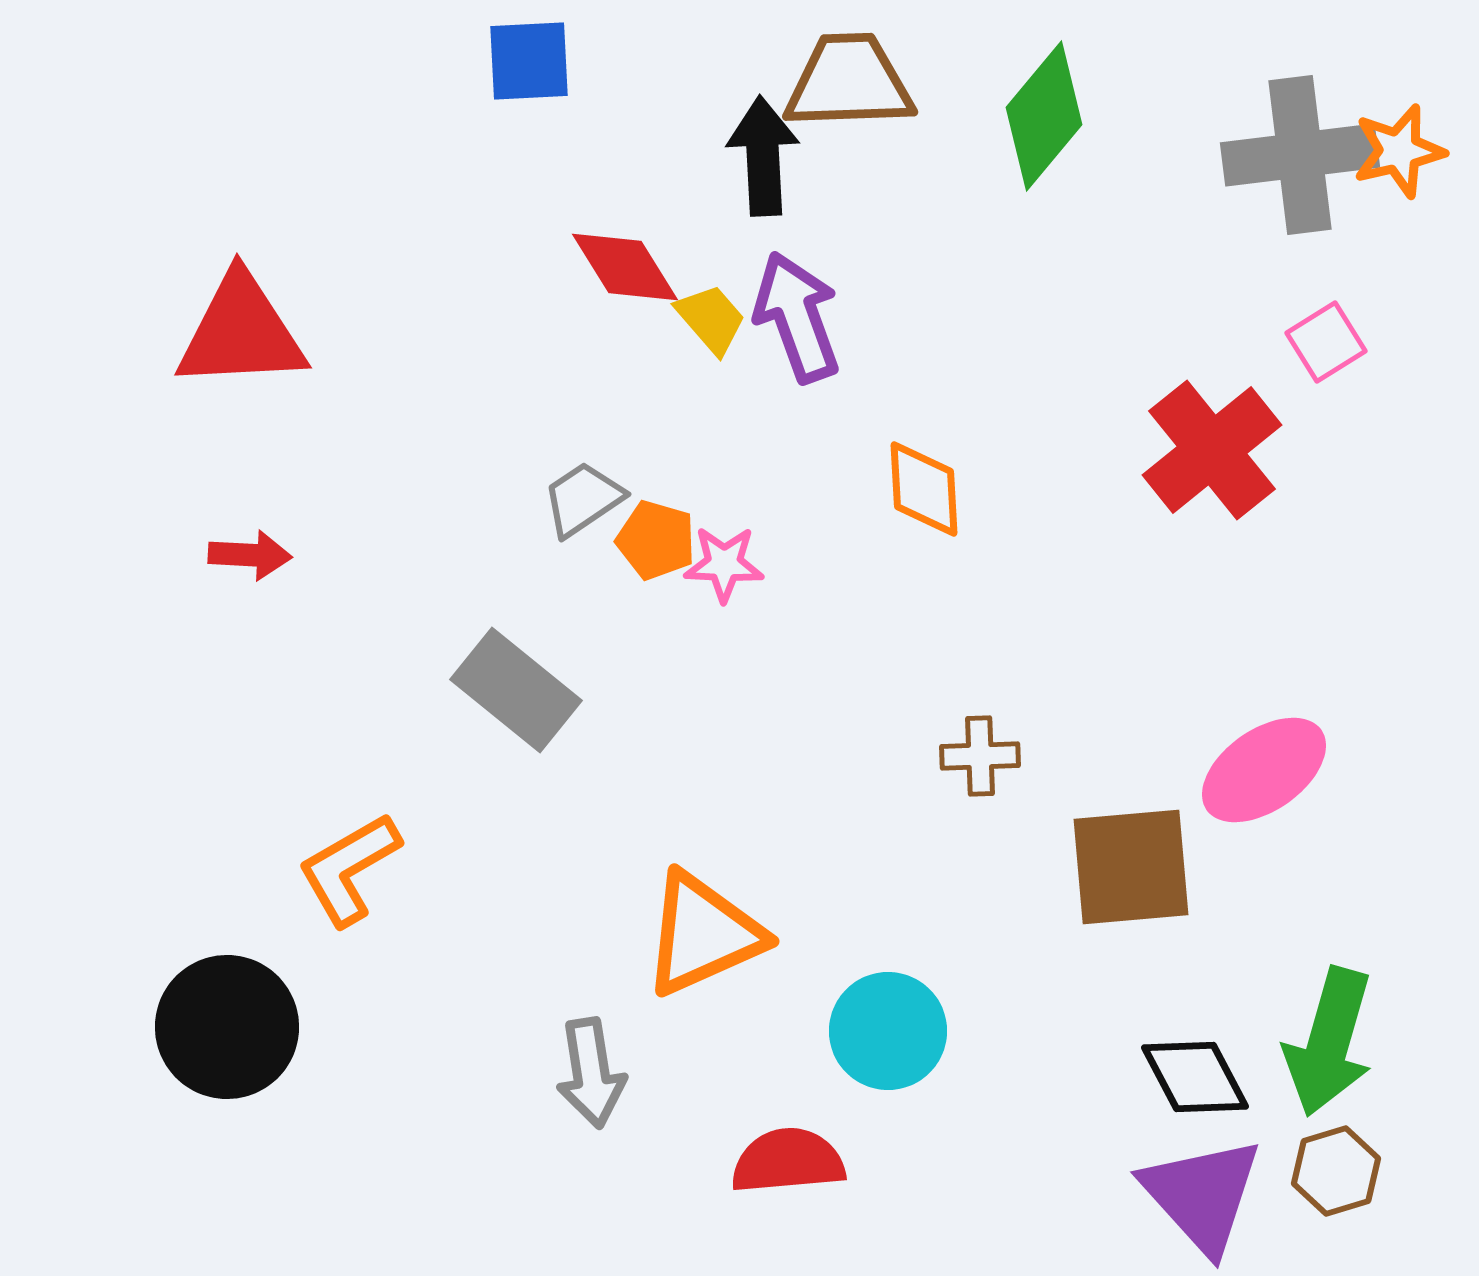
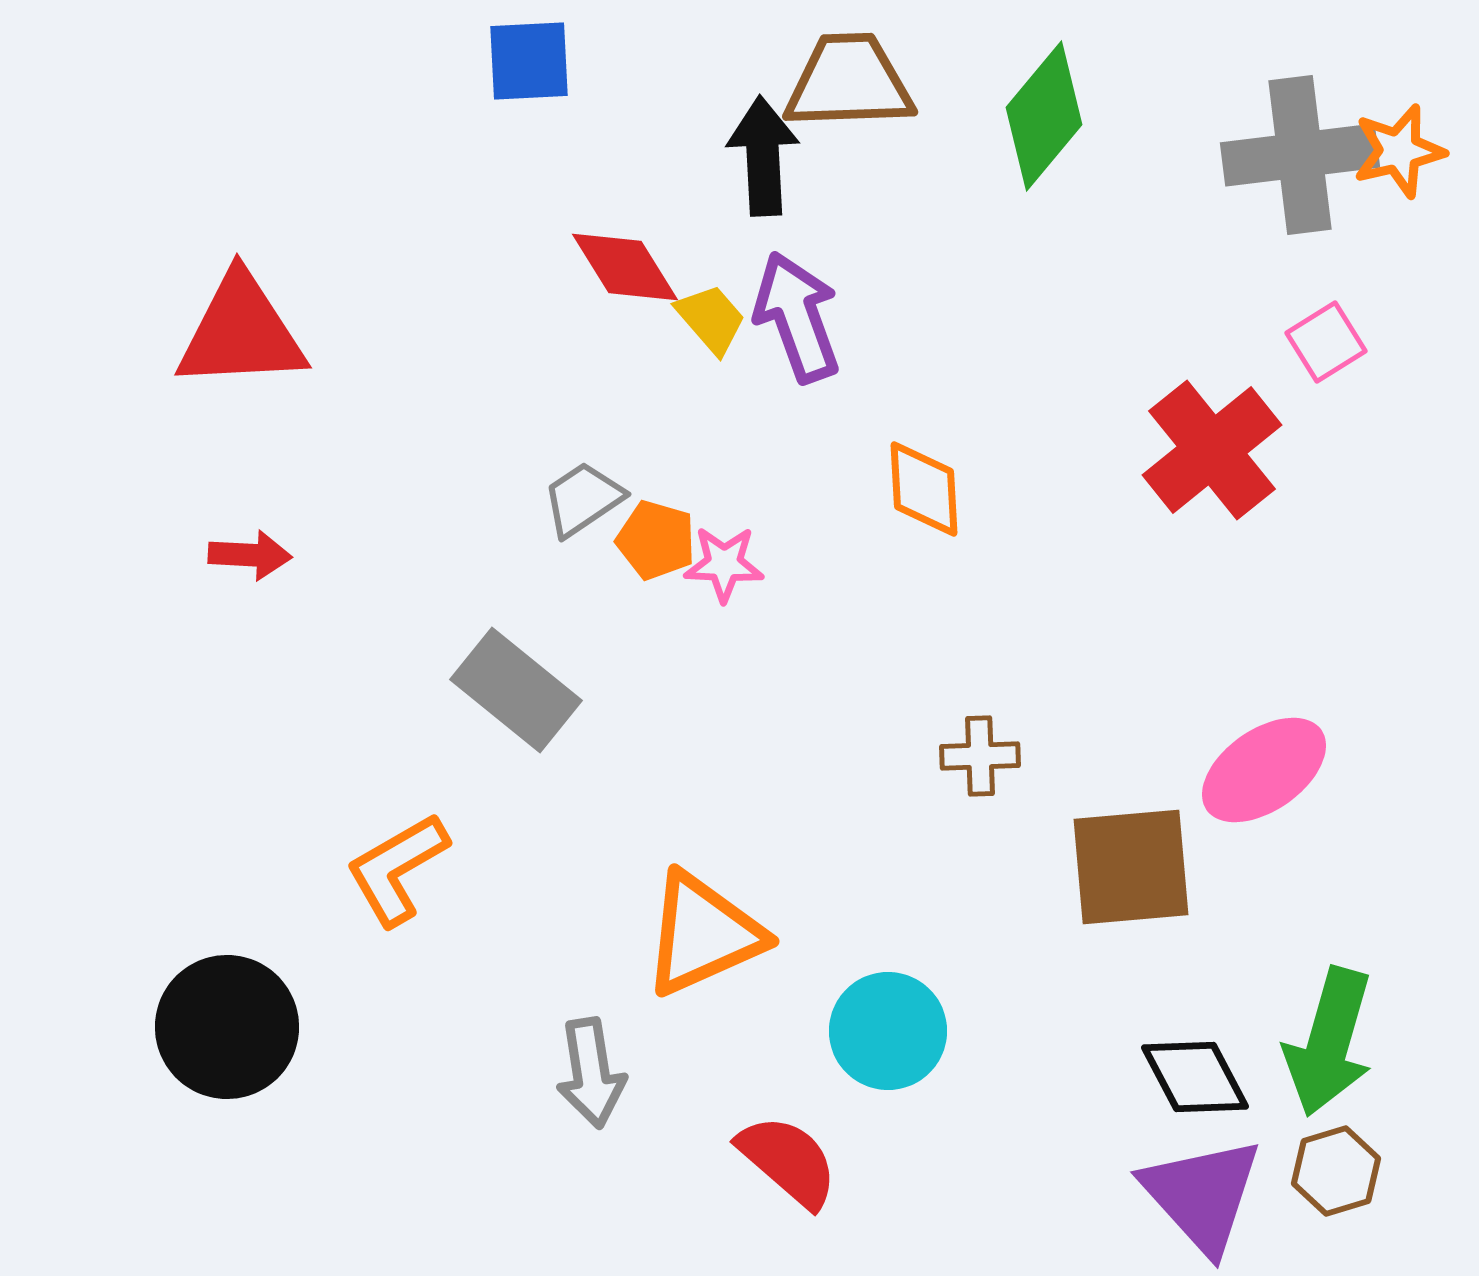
orange L-shape: moved 48 px right
red semicircle: rotated 46 degrees clockwise
